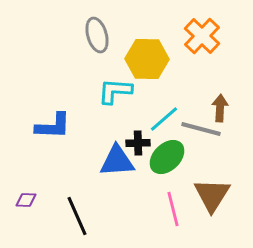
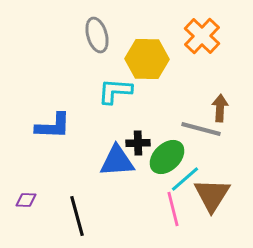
cyan line: moved 21 px right, 60 px down
black line: rotated 9 degrees clockwise
